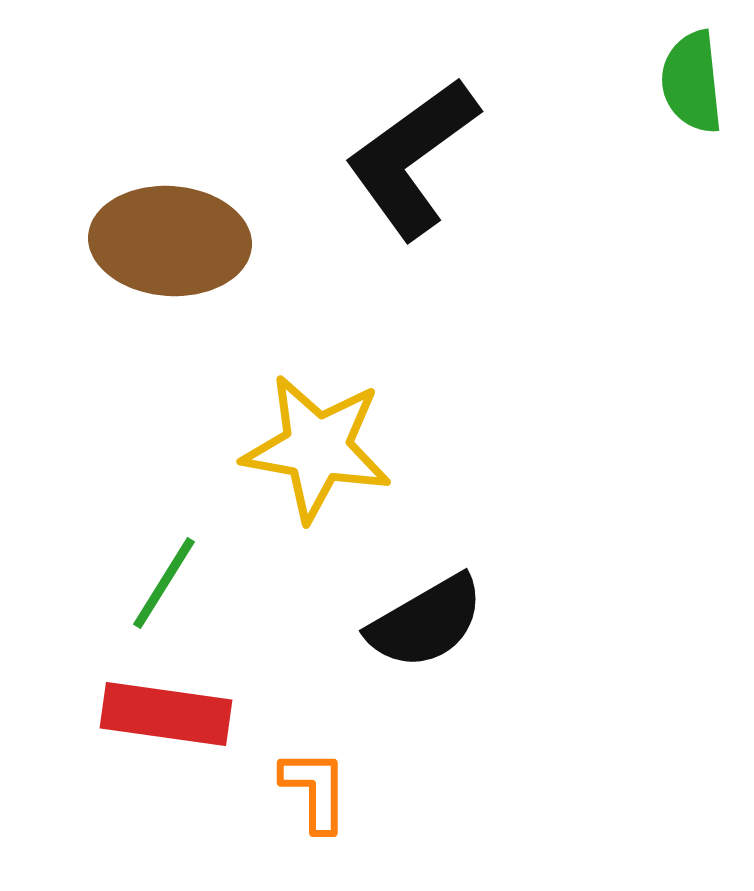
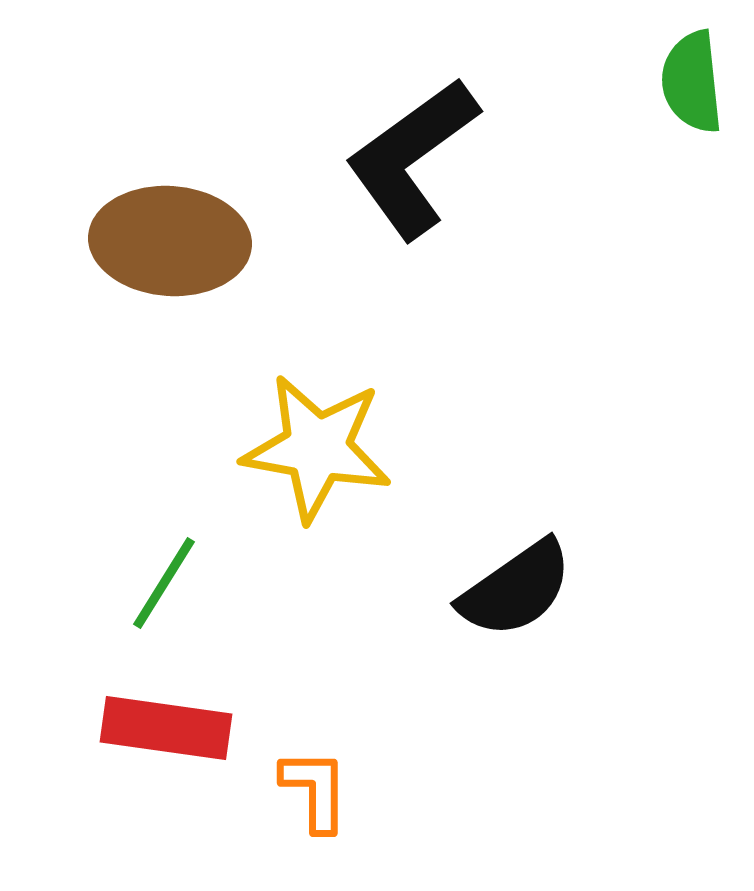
black semicircle: moved 90 px right, 33 px up; rotated 5 degrees counterclockwise
red rectangle: moved 14 px down
